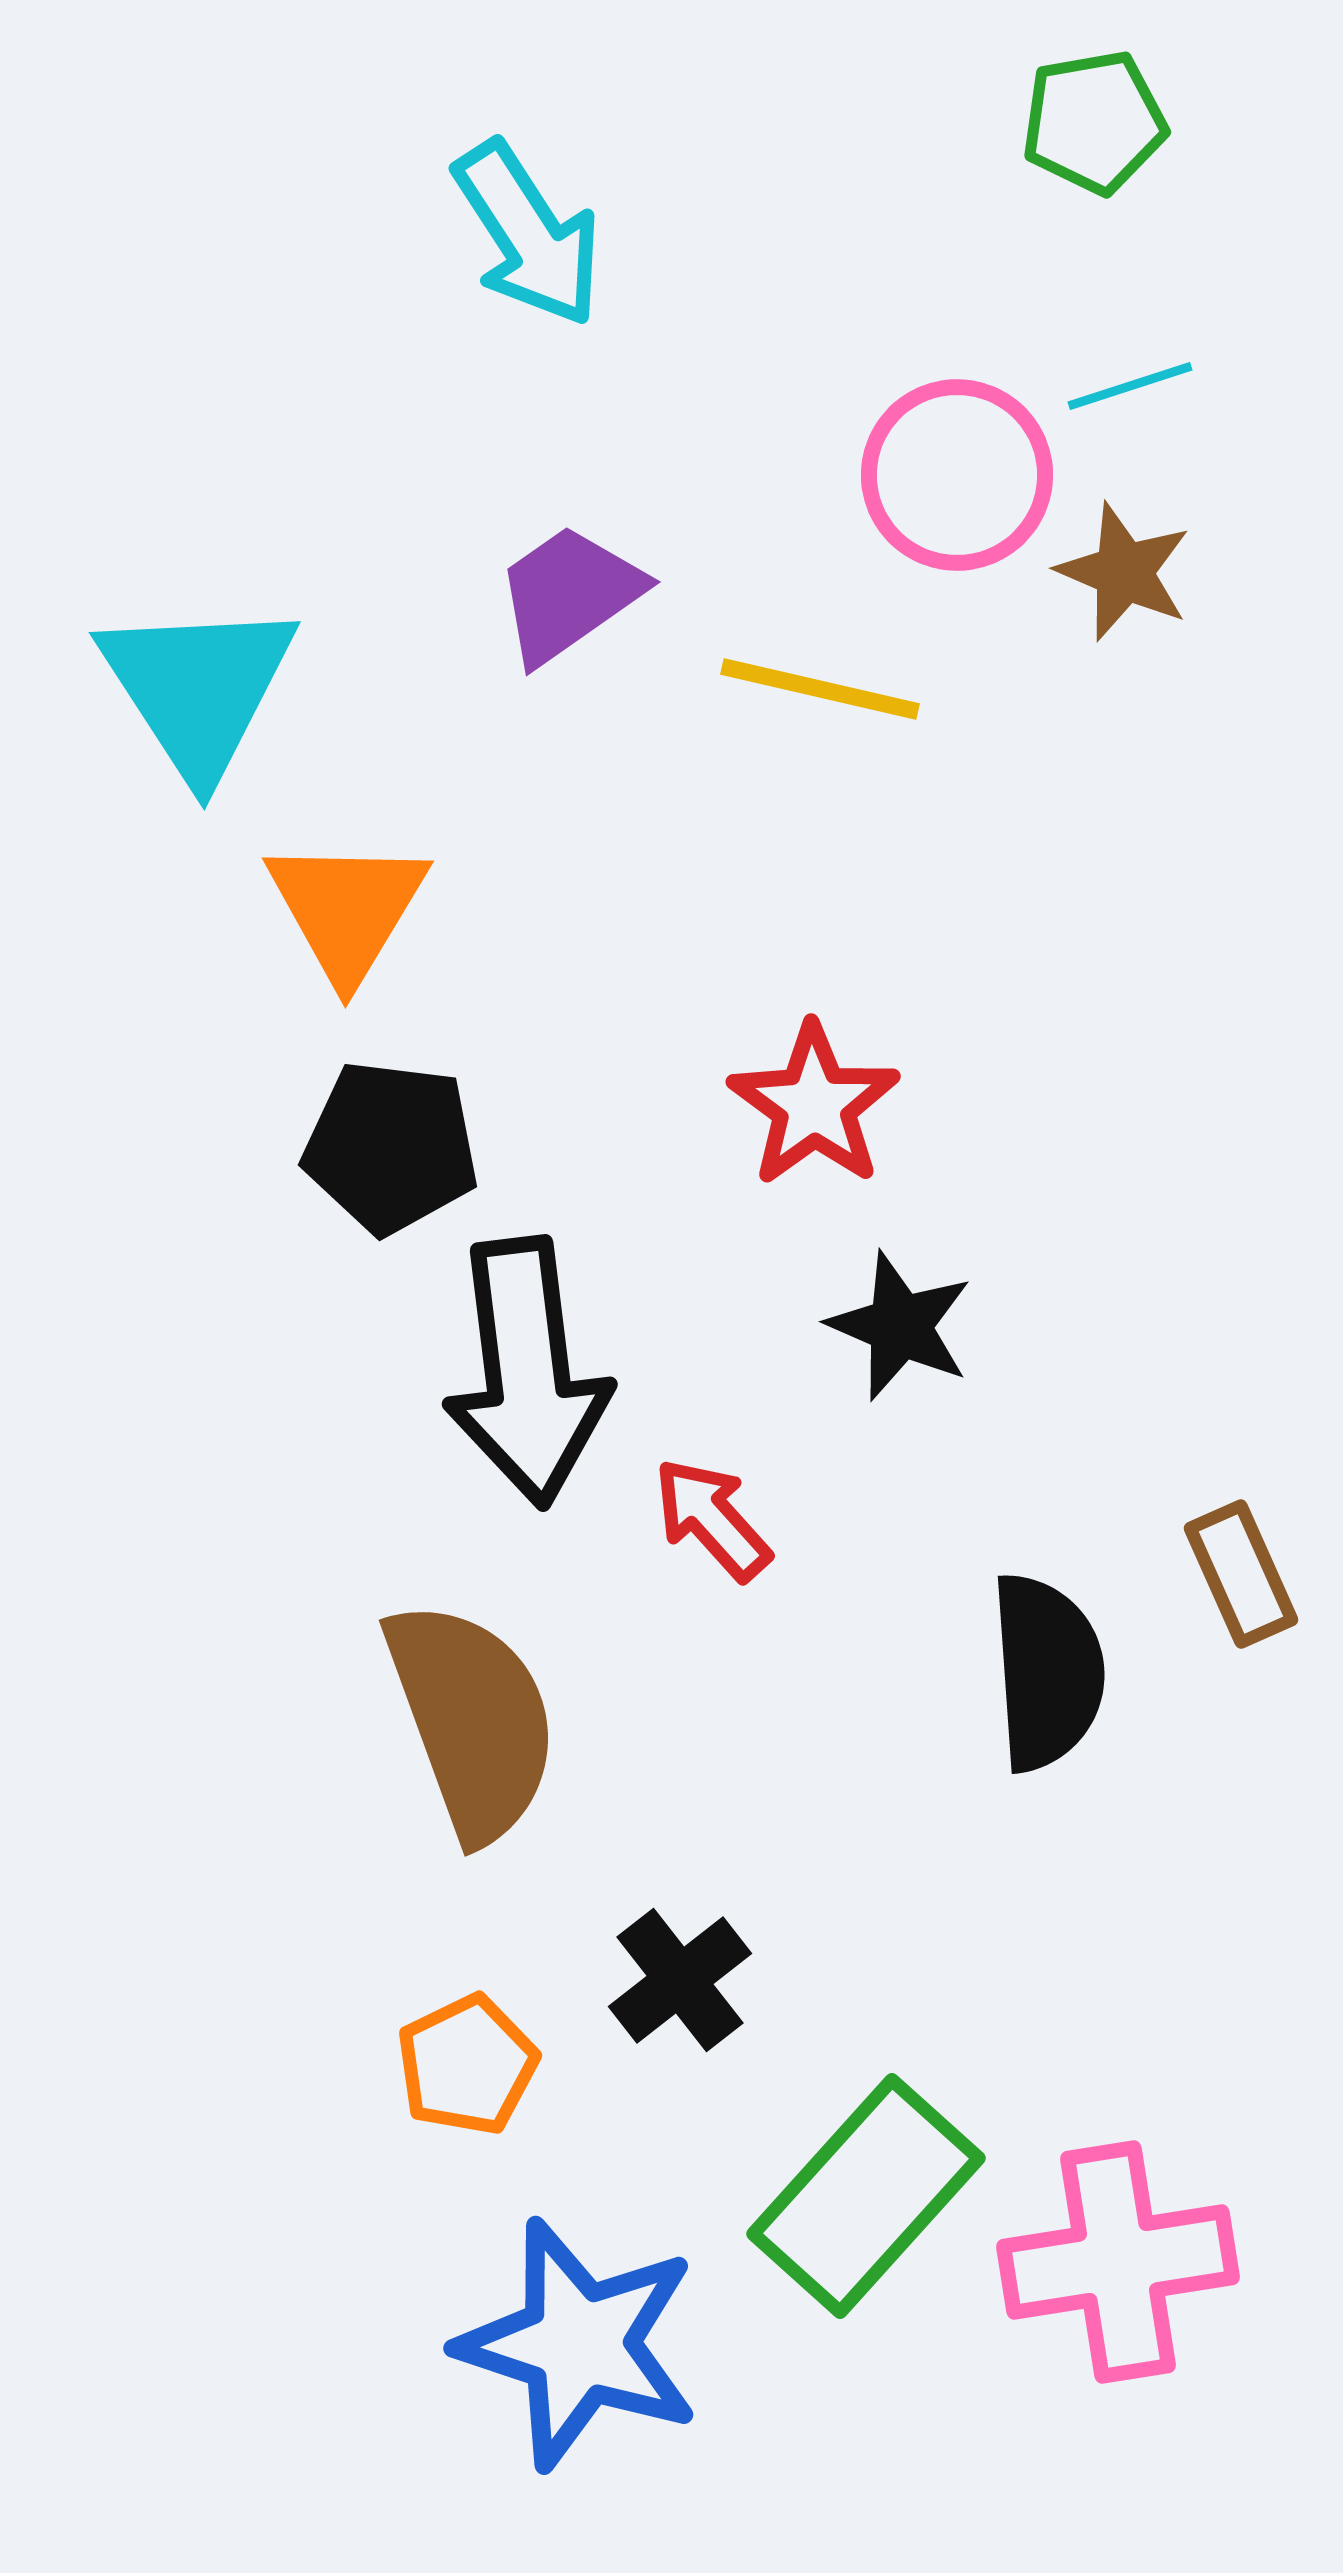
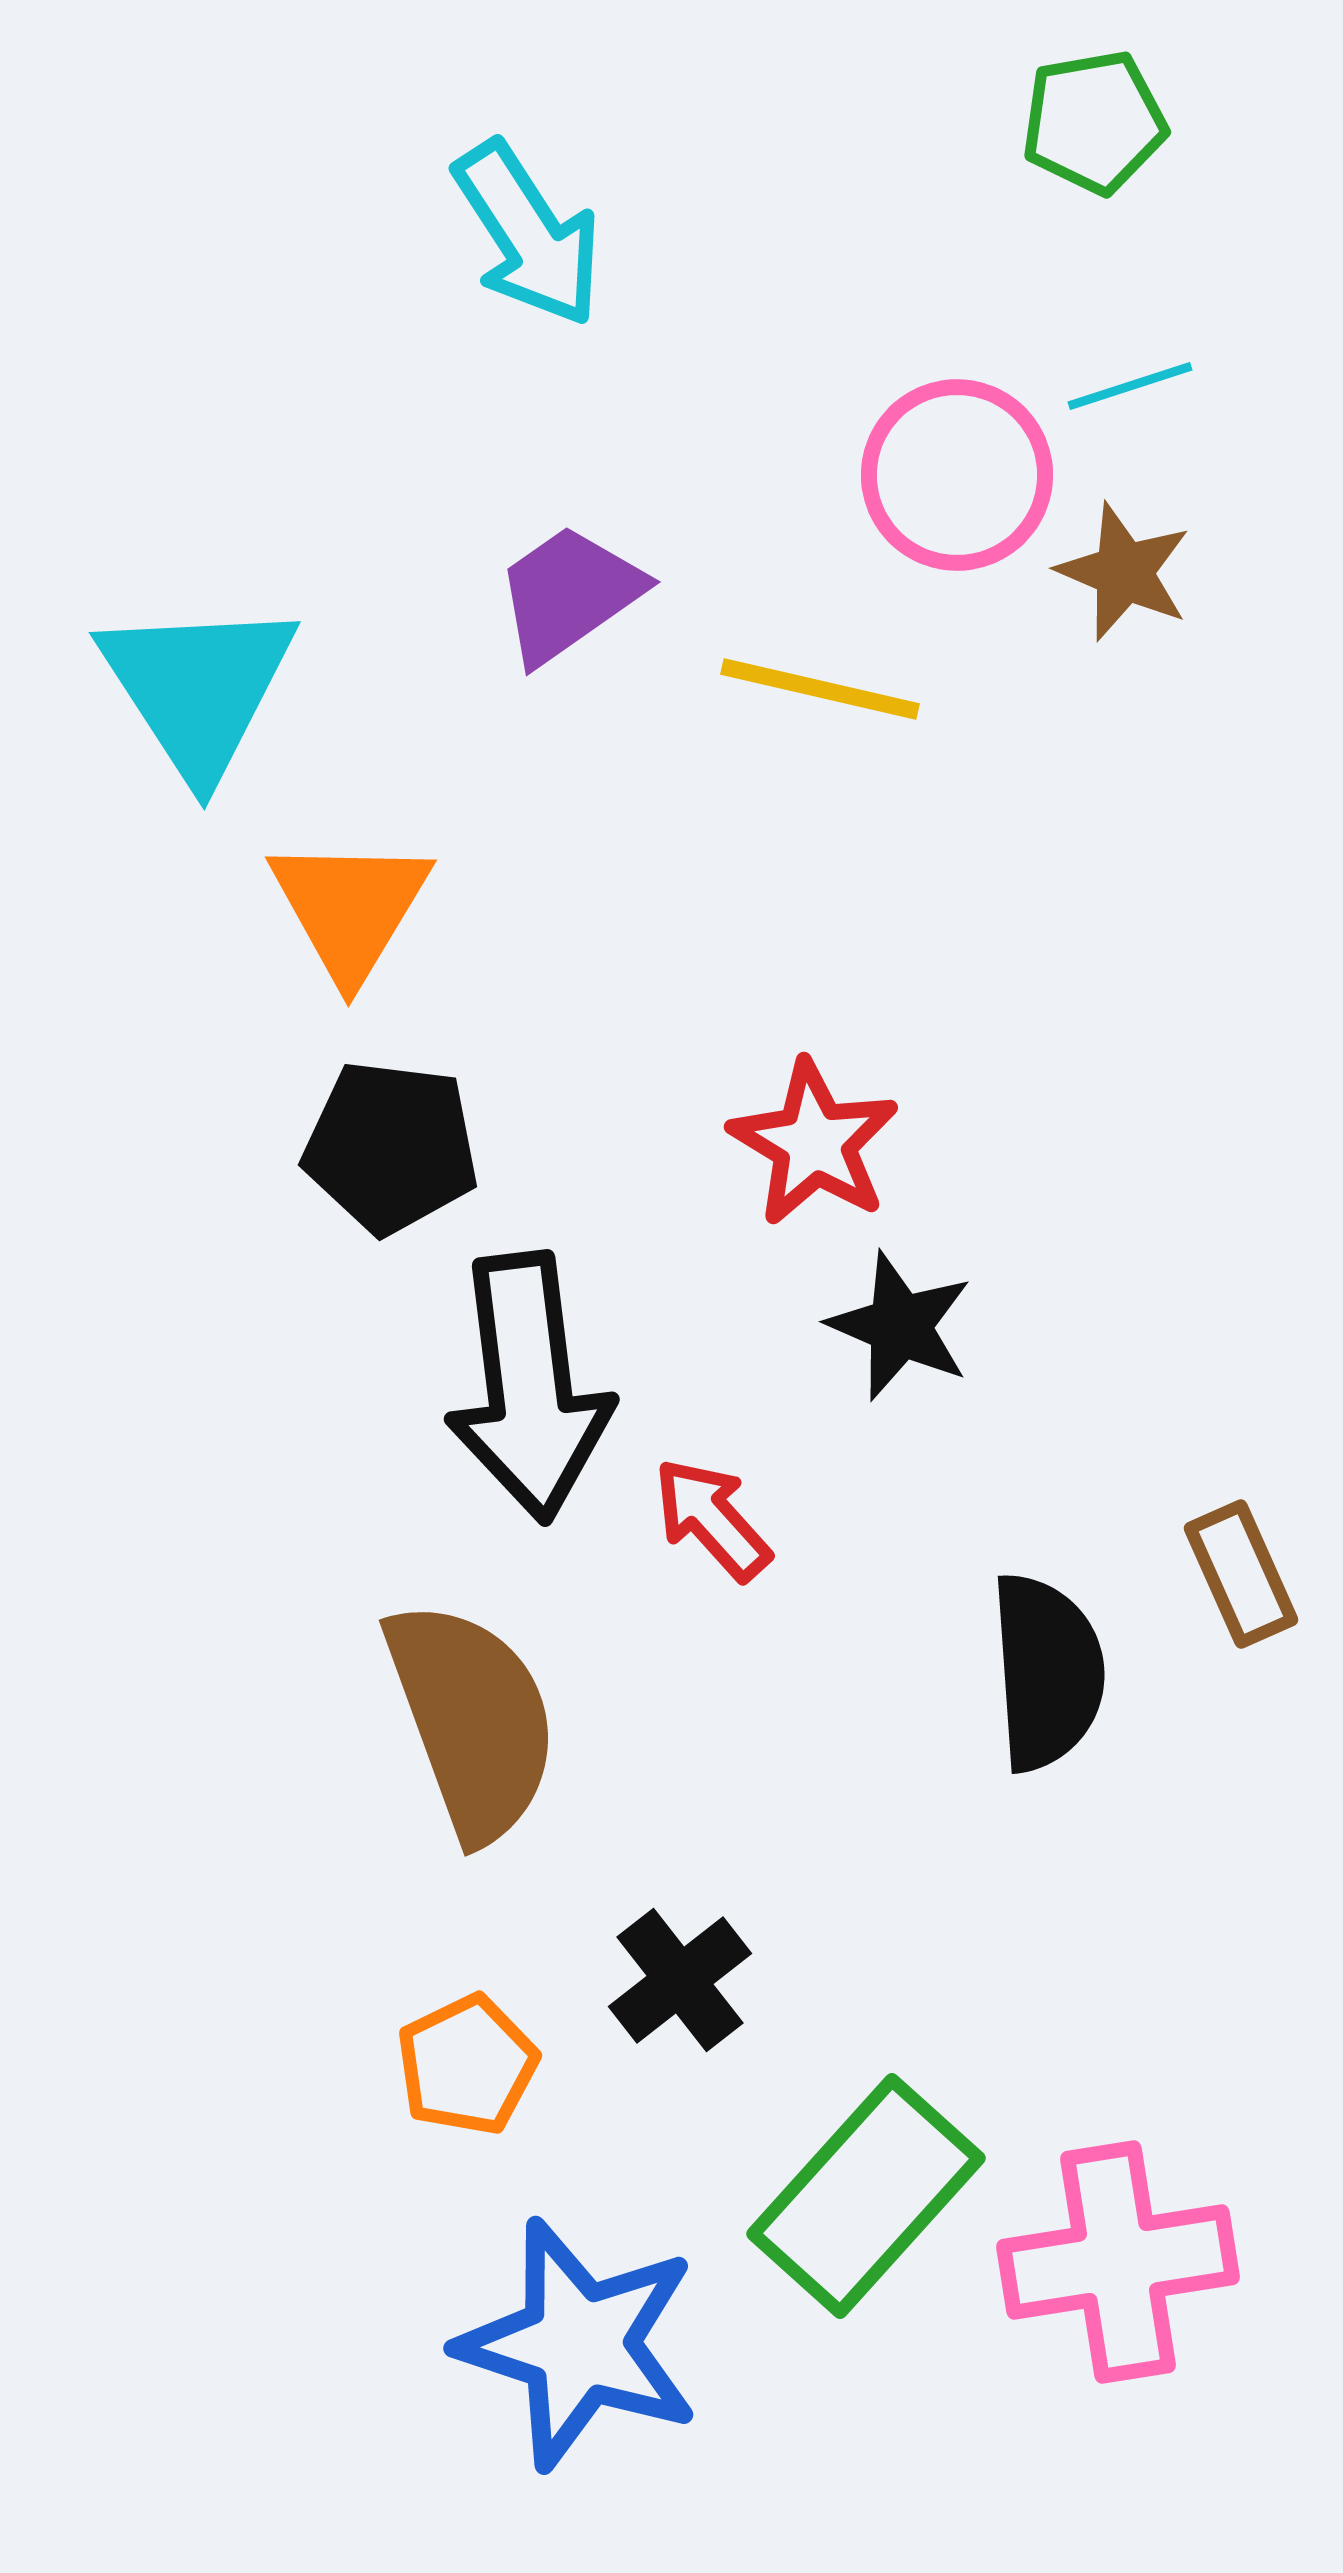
orange triangle: moved 3 px right, 1 px up
red star: moved 38 px down; rotated 5 degrees counterclockwise
black arrow: moved 2 px right, 15 px down
